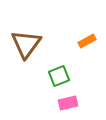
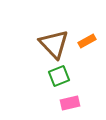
brown triangle: moved 28 px right; rotated 20 degrees counterclockwise
pink rectangle: moved 2 px right
